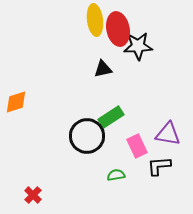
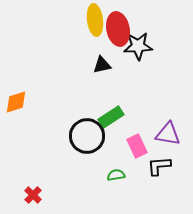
black triangle: moved 1 px left, 4 px up
